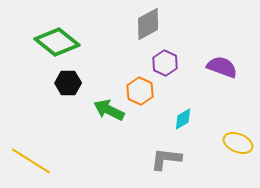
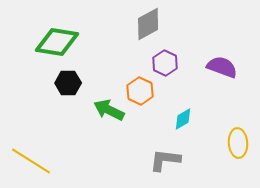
green diamond: rotated 30 degrees counterclockwise
yellow ellipse: rotated 64 degrees clockwise
gray L-shape: moved 1 px left, 1 px down
